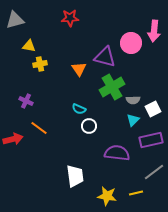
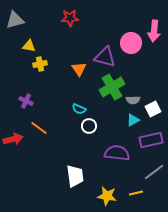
cyan triangle: rotated 16 degrees clockwise
